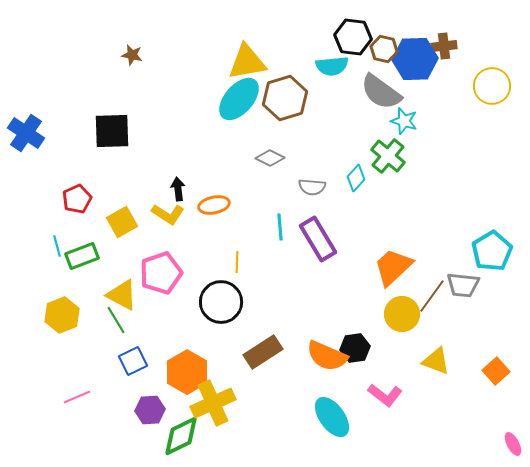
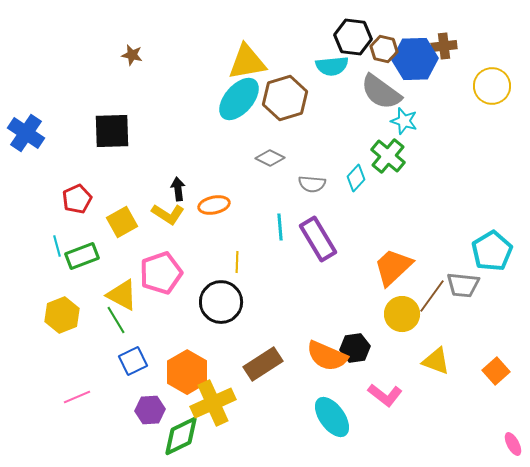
gray semicircle at (312, 187): moved 3 px up
brown rectangle at (263, 352): moved 12 px down
